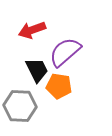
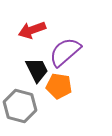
gray hexagon: rotated 12 degrees clockwise
